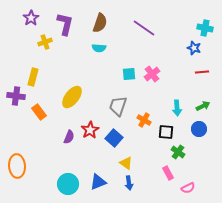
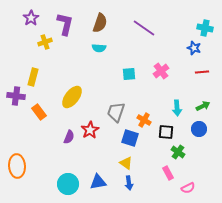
pink cross: moved 9 px right, 3 px up
gray trapezoid: moved 2 px left, 6 px down
blue square: moved 16 px right; rotated 24 degrees counterclockwise
blue triangle: rotated 12 degrees clockwise
